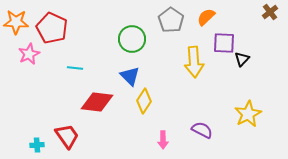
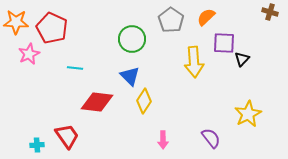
brown cross: rotated 35 degrees counterclockwise
purple semicircle: moved 9 px right, 8 px down; rotated 25 degrees clockwise
